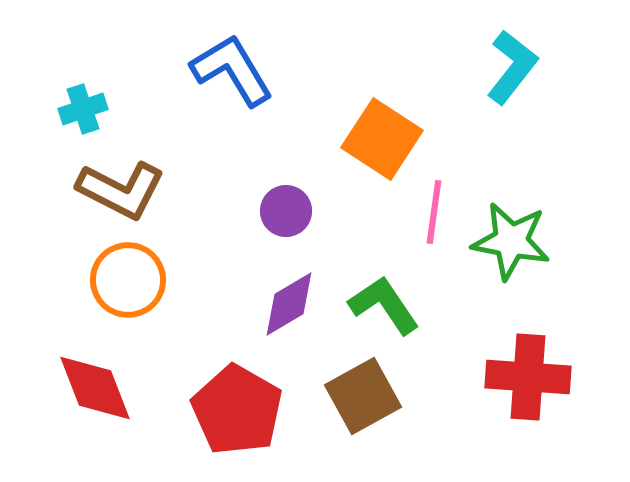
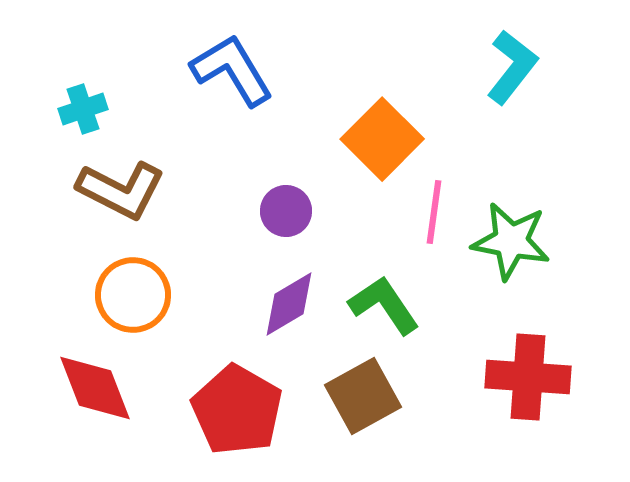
orange square: rotated 12 degrees clockwise
orange circle: moved 5 px right, 15 px down
